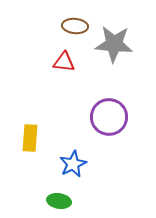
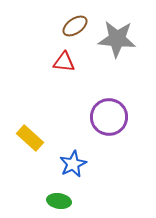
brown ellipse: rotated 40 degrees counterclockwise
gray star: moved 3 px right, 5 px up
yellow rectangle: rotated 52 degrees counterclockwise
